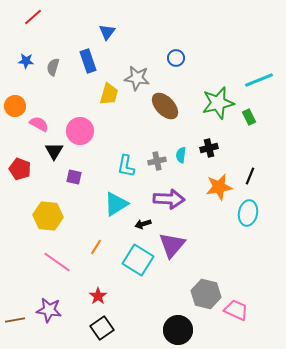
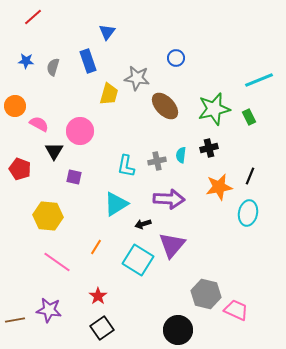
green star: moved 4 px left, 6 px down
